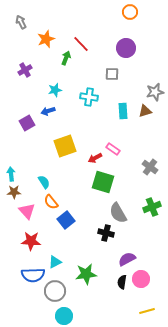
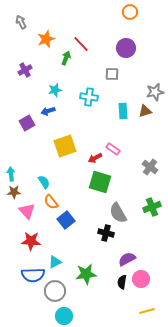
green square: moved 3 px left
